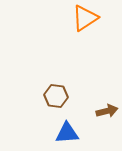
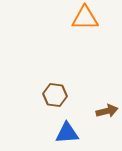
orange triangle: rotated 32 degrees clockwise
brown hexagon: moved 1 px left, 1 px up
